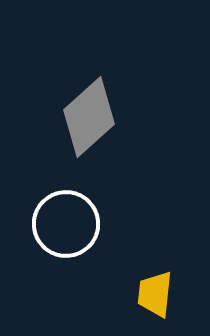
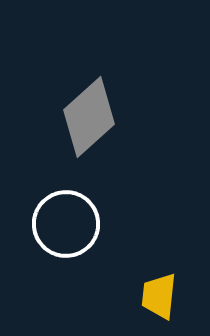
yellow trapezoid: moved 4 px right, 2 px down
